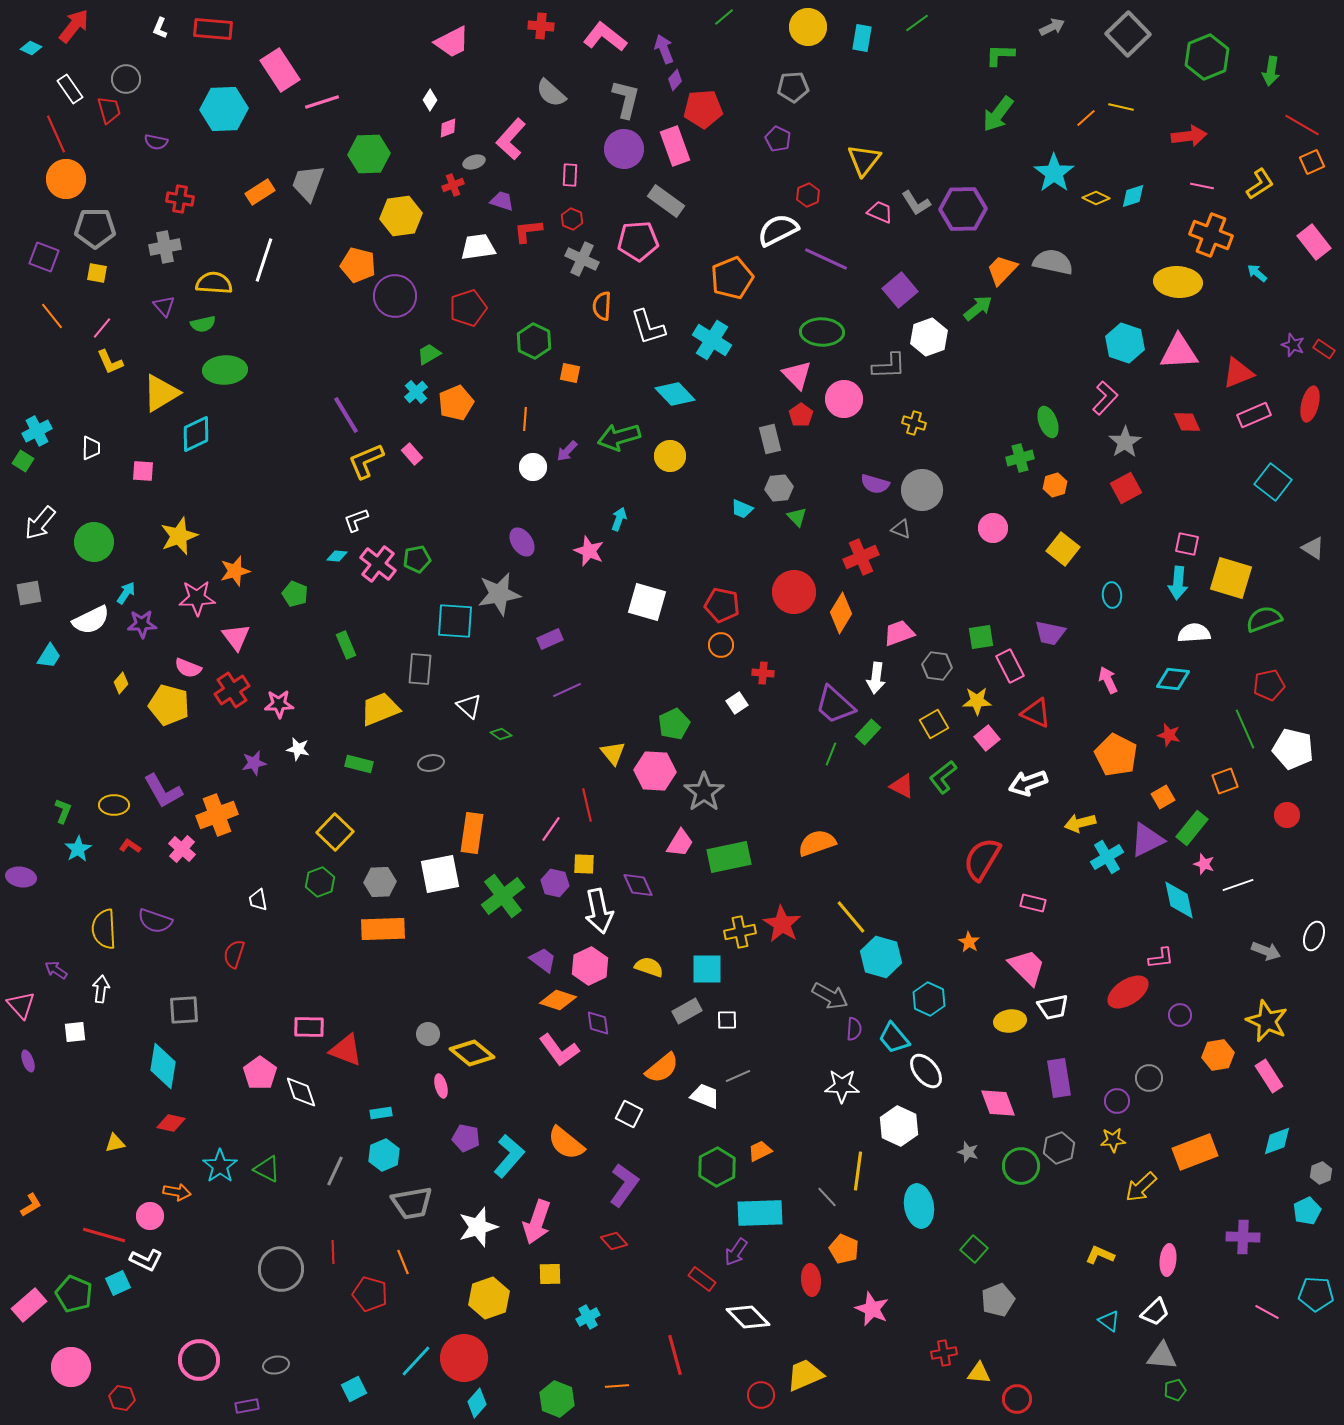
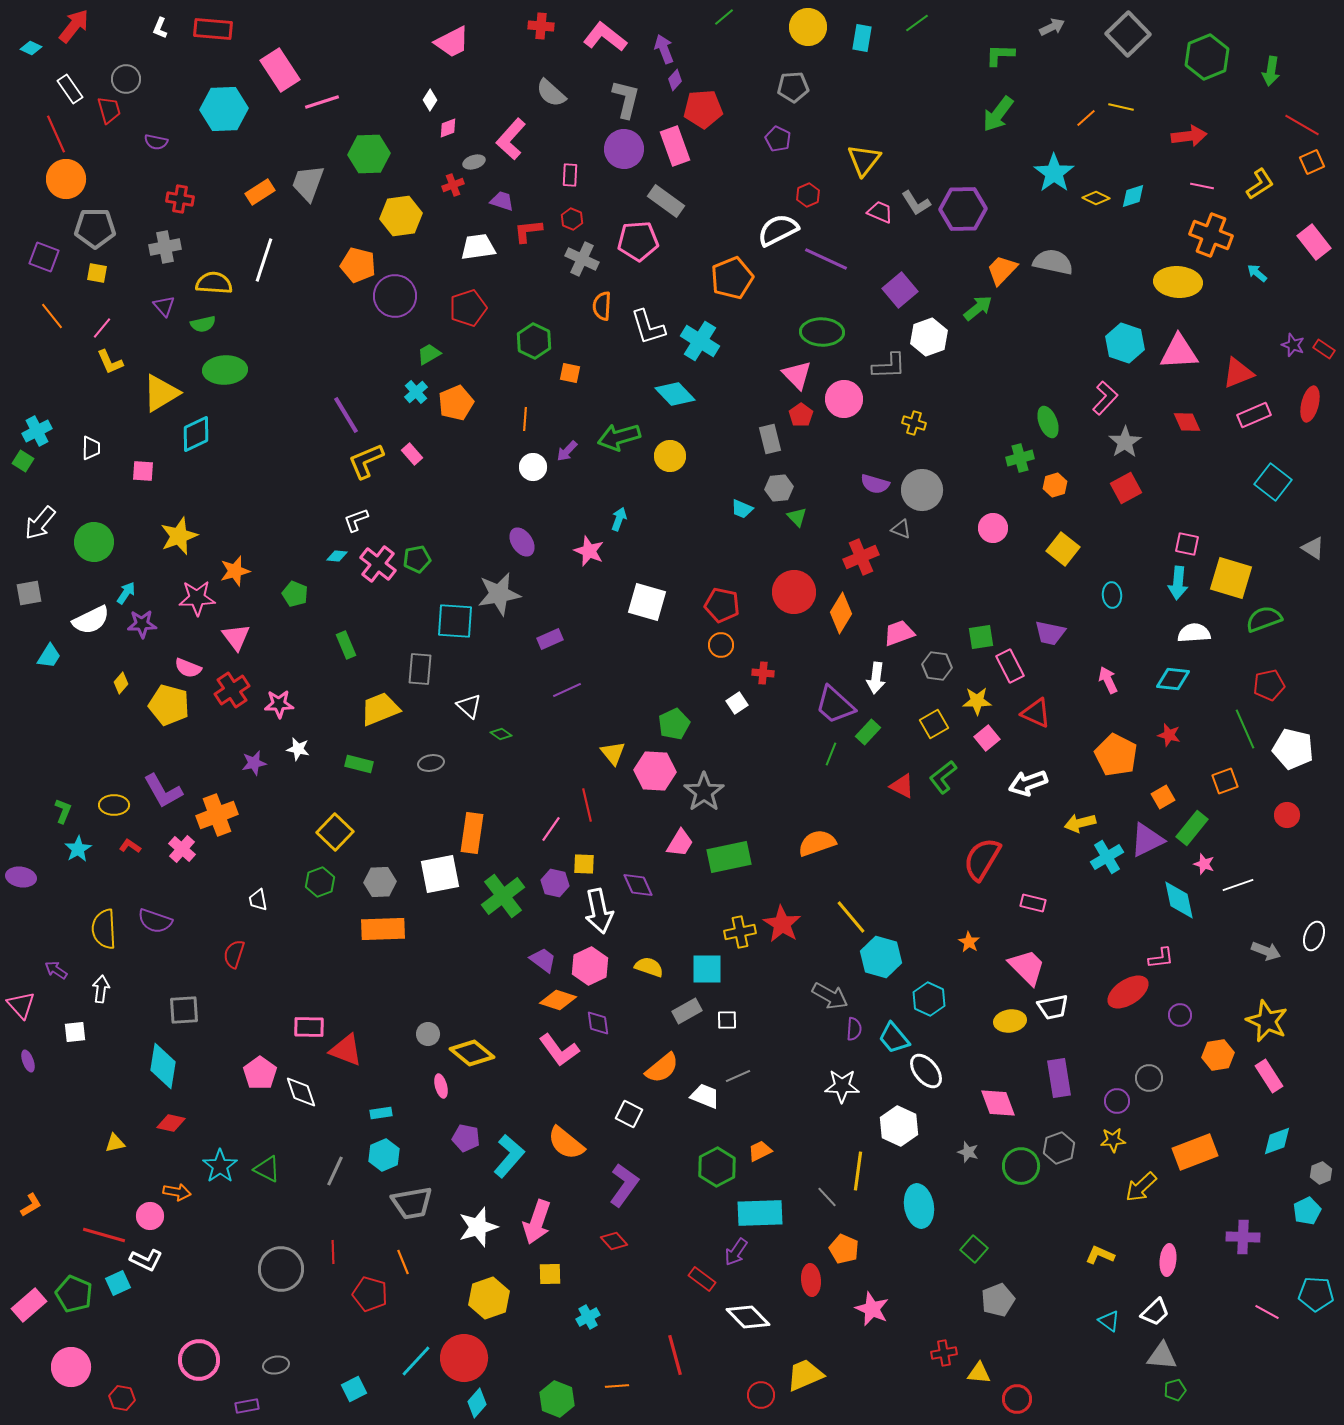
cyan cross at (712, 340): moved 12 px left, 1 px down
